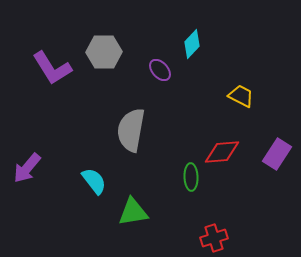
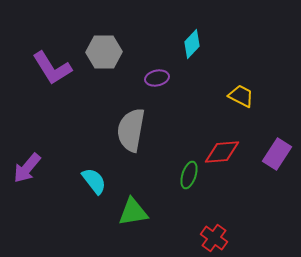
purple ellipse: moved 3 px left, 8 px down; rotated 60 degrees counterclockwise
green ellipse: moved 2 px left, 2 px up; rotated 20 degrees clockwise
red cross: rotated 36 degrees counterclockwise
